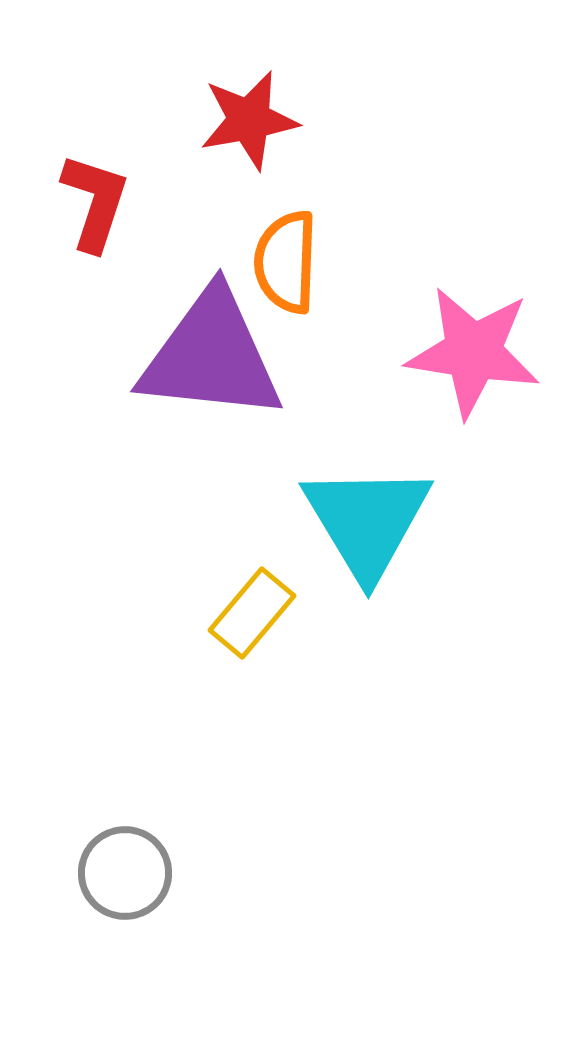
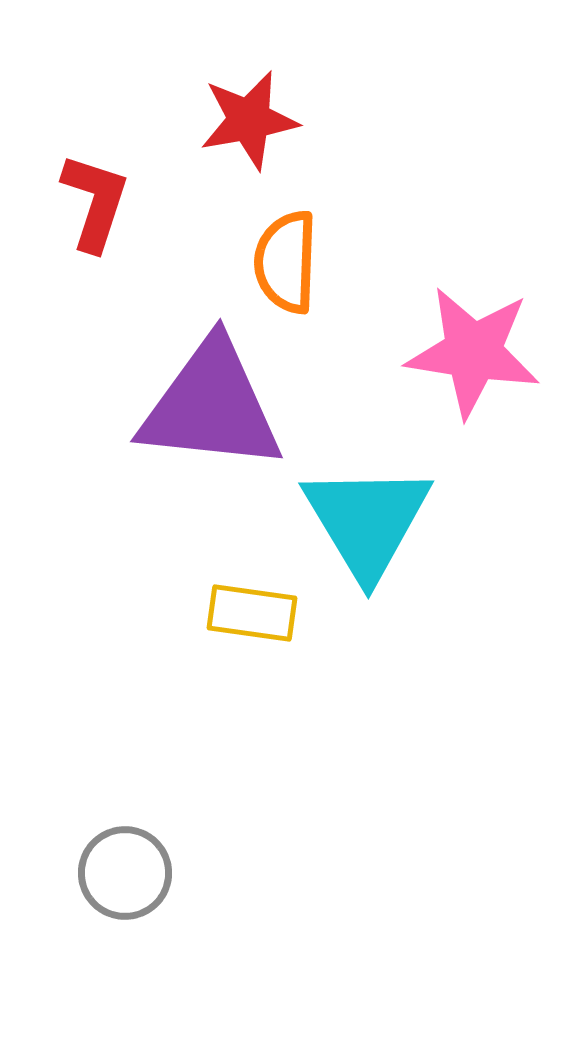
purple triangle: moved 50 px down
yellow rectangle: rotated 58 degrees clockwise
